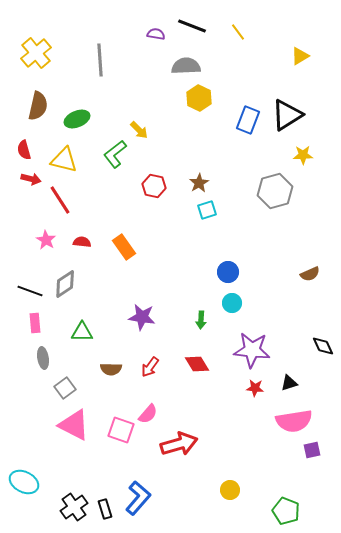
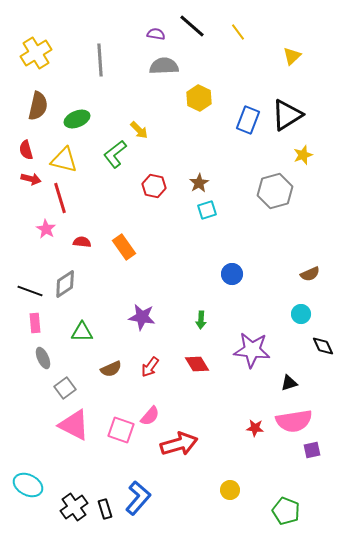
black line at (192, 26): rotated 20 degrees clockwise
yellow cross at (36, 53): rotated 8 degrees clockwise
yellow triangle at (300, 56): moved 8 px left; rotated 12 degrees counterclockwise
gray semicircle at (186, 66): moved 22 px left
red semicircle at (24, 150): moved 2 px right
yellow star at (303, 155): rotated 18 degrees counterclockwise
red line at (60, 200): moved 2 px up; rotated 16 degrees clockwise
pink star at (46, 240): moved 11 px up
blue circle at (228, 272): moved 4 px right, 2 px down
cyan circle at (232, 303): moved 69 px right, 11 px down
gray ellipse at (43, 358): rotated 15 degrees counterclockwise
brown semicircle at (111, 369): rotated 25 degrees counterclockwise
red star at (255, 388): moved 40 px down
pink semicircle at (148, 414): moved 2 px right, 2 px down
cyan ellipse at (24, 482): moved 4 px right, 3 px down
